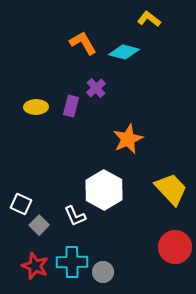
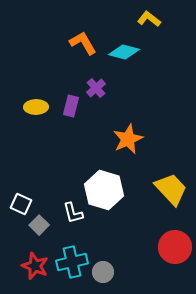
white hexagon: rotated 12 degrees counterclockwise
white L-shape: moved 2 px left, 3 px up; rotated 10 degrees clockwise
cyan cross: rotated 12 degrees counterclockwise
